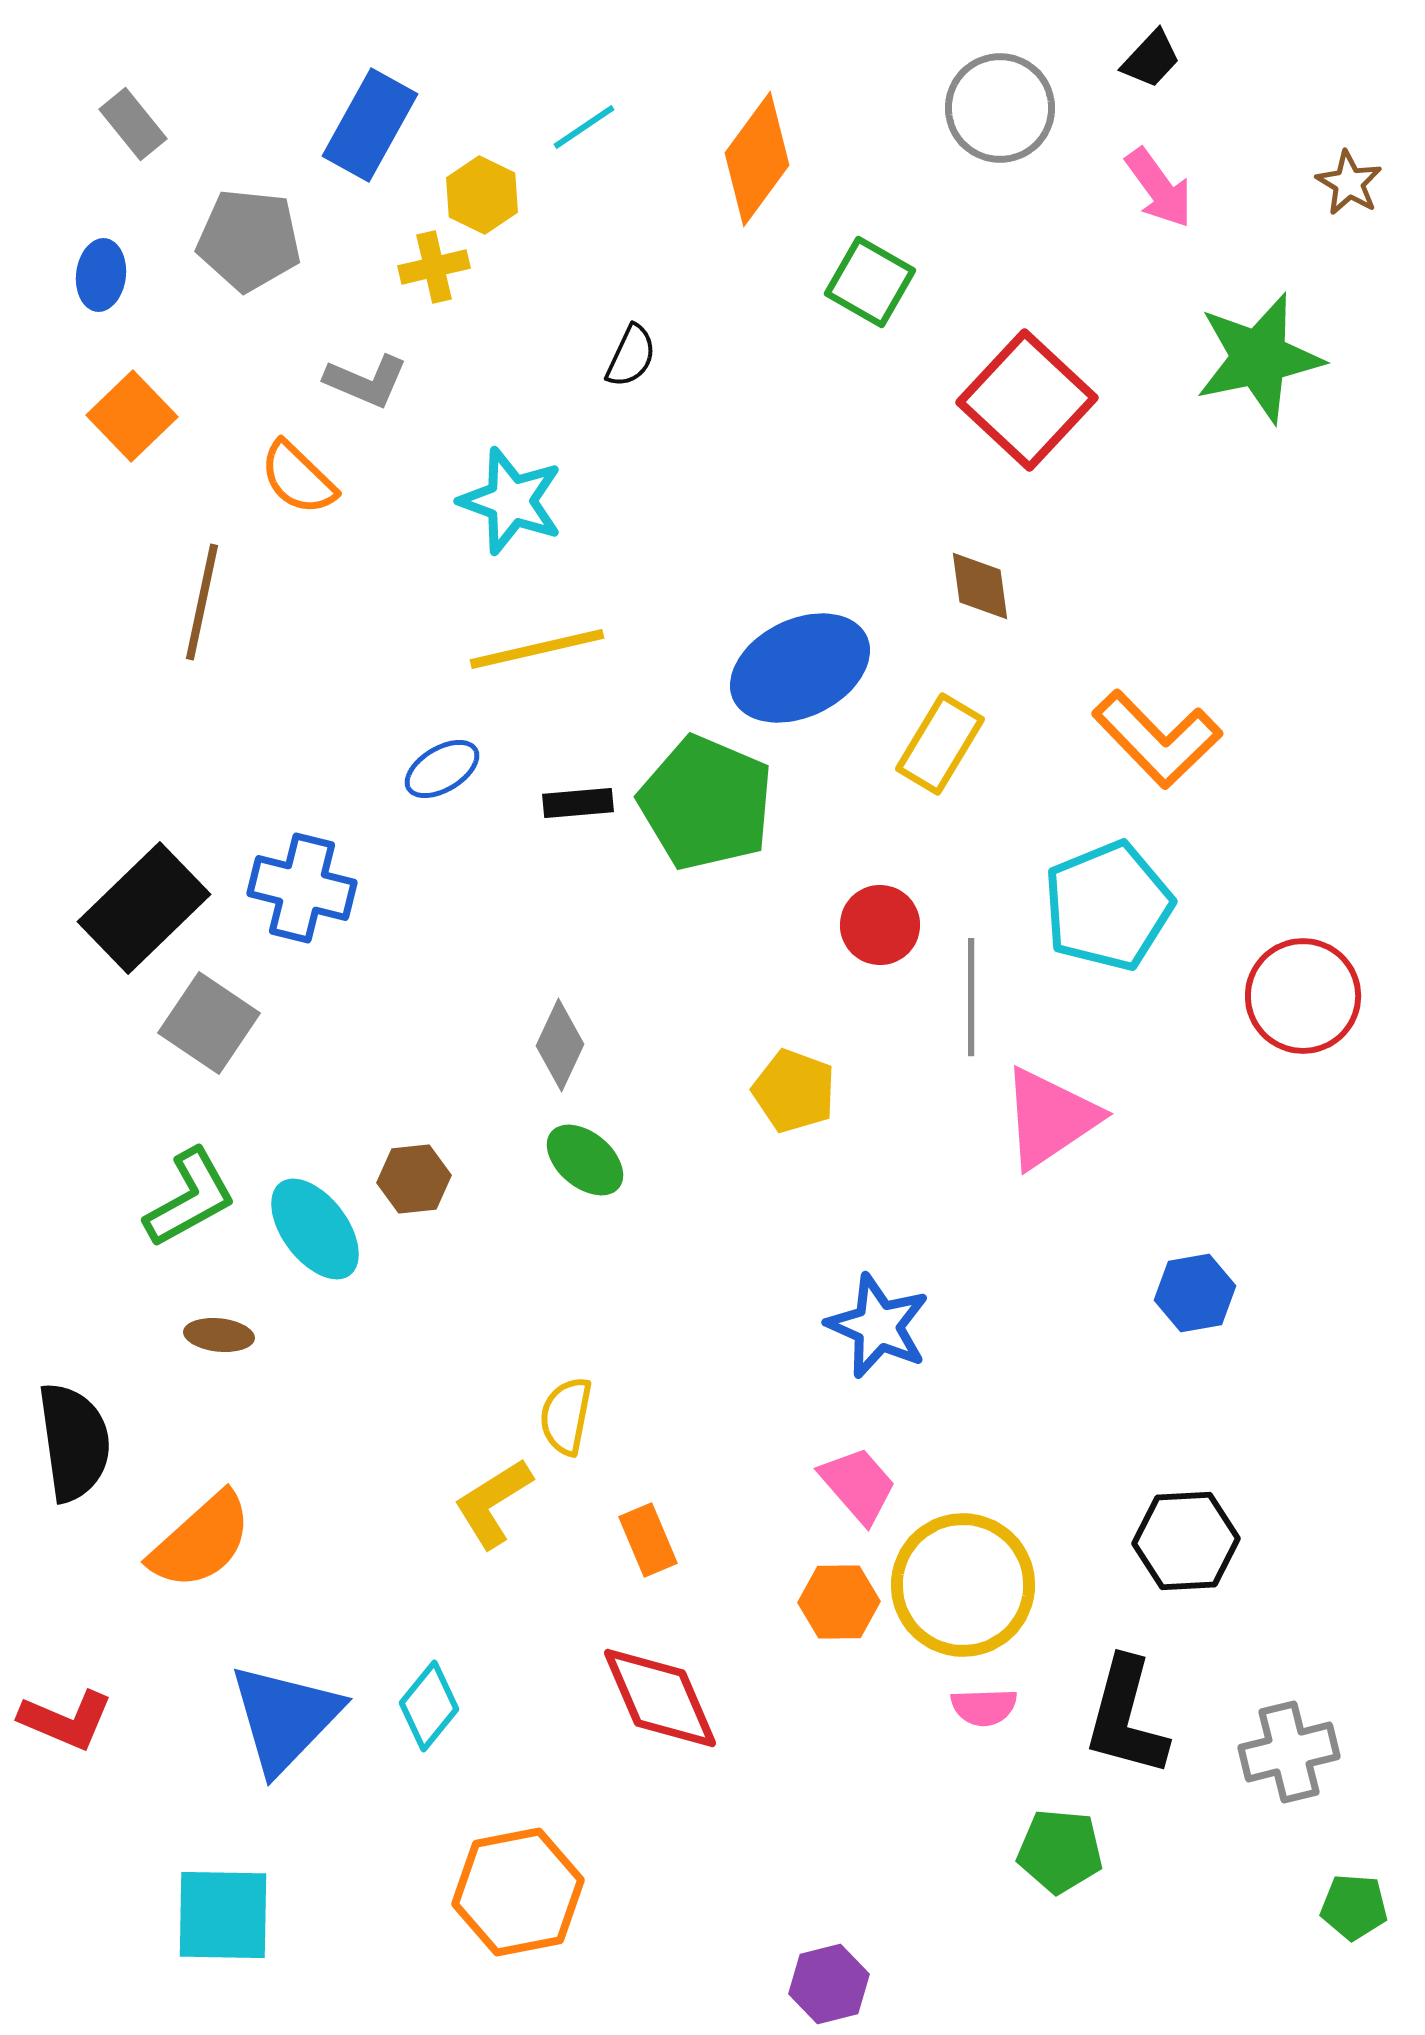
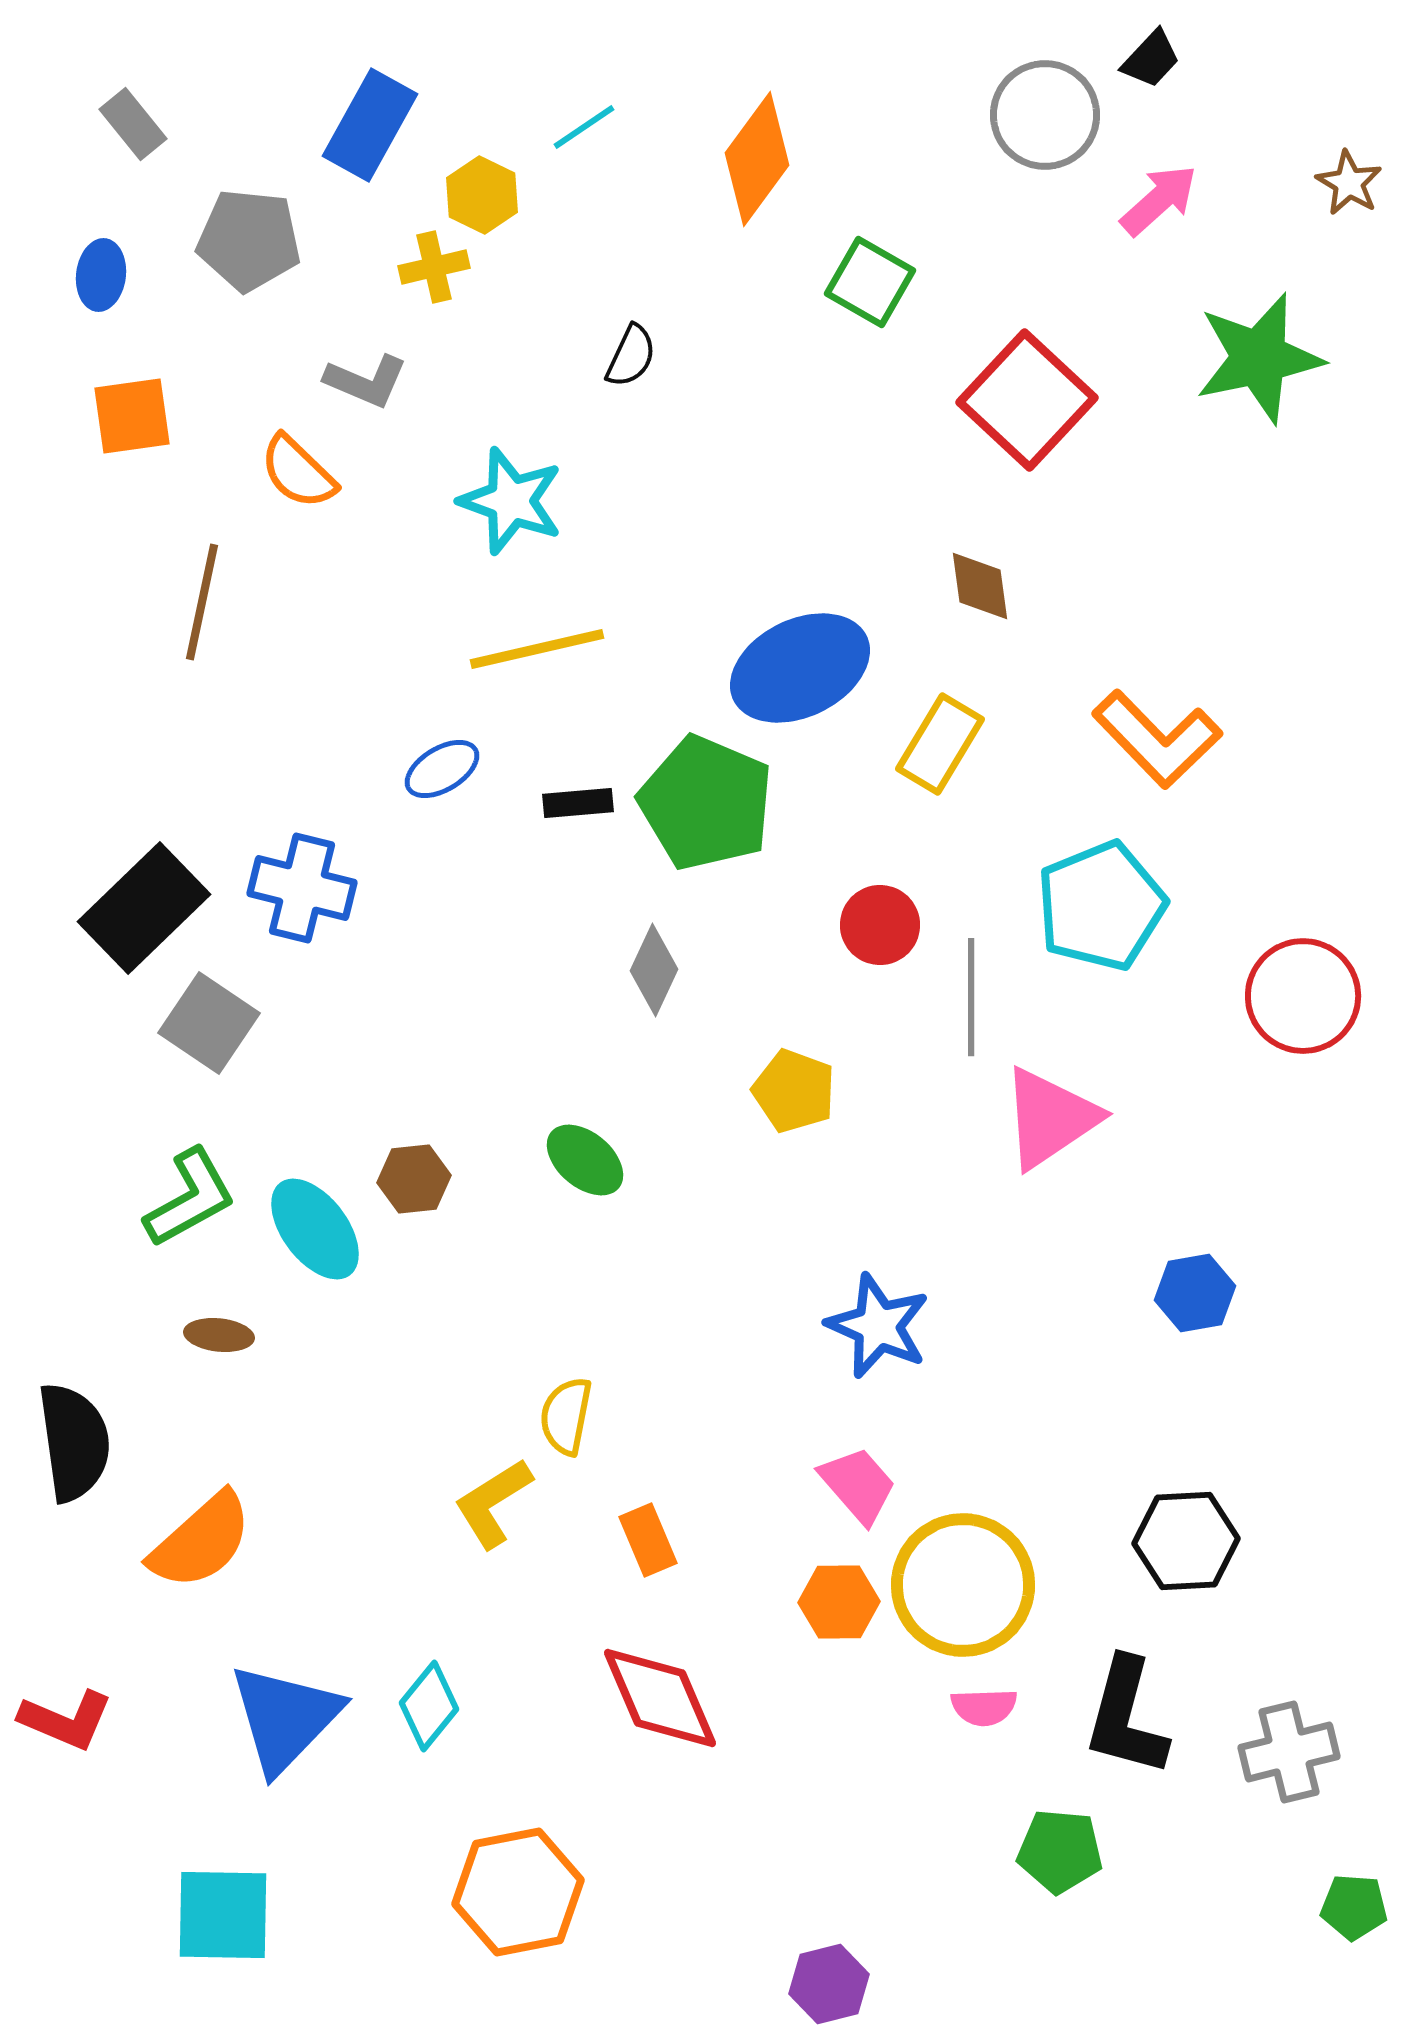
gray circle at (1000, 108): moved 45 px right, 7 px down
pink arrow at (1159, 188): moved 12 px down; rotated 96 degrees counterclockwise
orange square at (132, 416): rotated 36 degrees clockwise
orange semicircle at (298, 478): moved 6 px up
cyan pentagon at (1108, 906): moved 7 px left
gray diamond at (560, 1045): moved 94 px right, 75 px up
